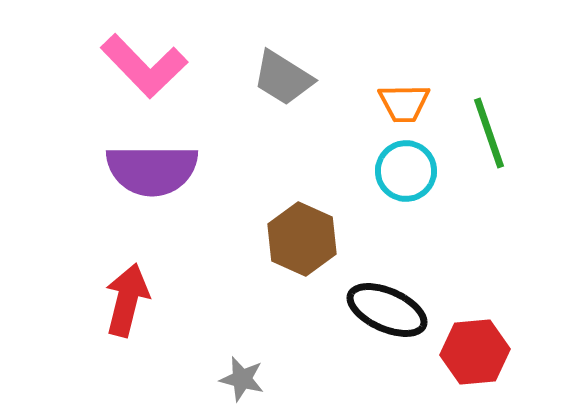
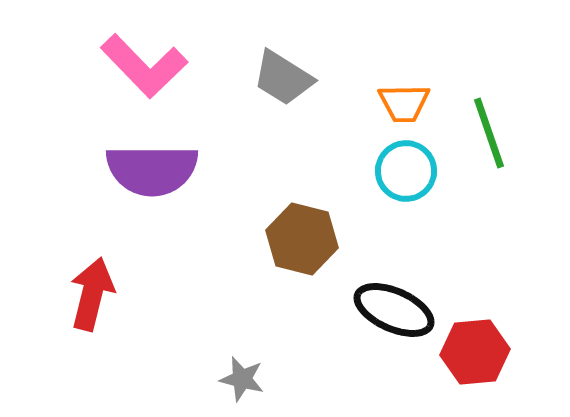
brown hexagon: rotated 10 degrees counterclockwise
red arrow: moved 35 px left, 6 px up
black ellipse: moved 7 px right
